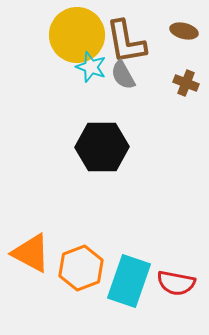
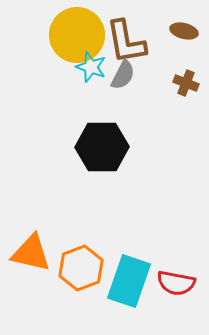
gray semicircle: rotated 124 degrees counterclockwise
orange triangle: rotated 15 degrees counterclockwise
